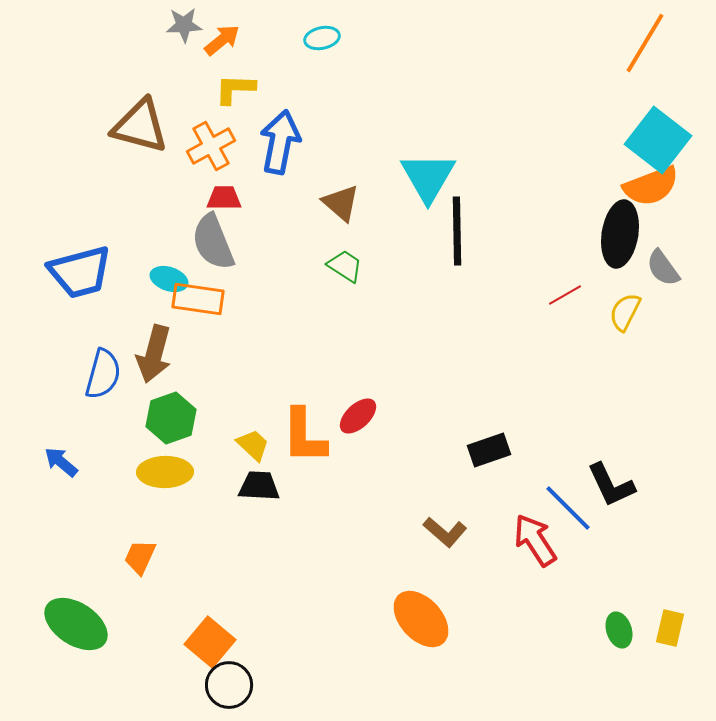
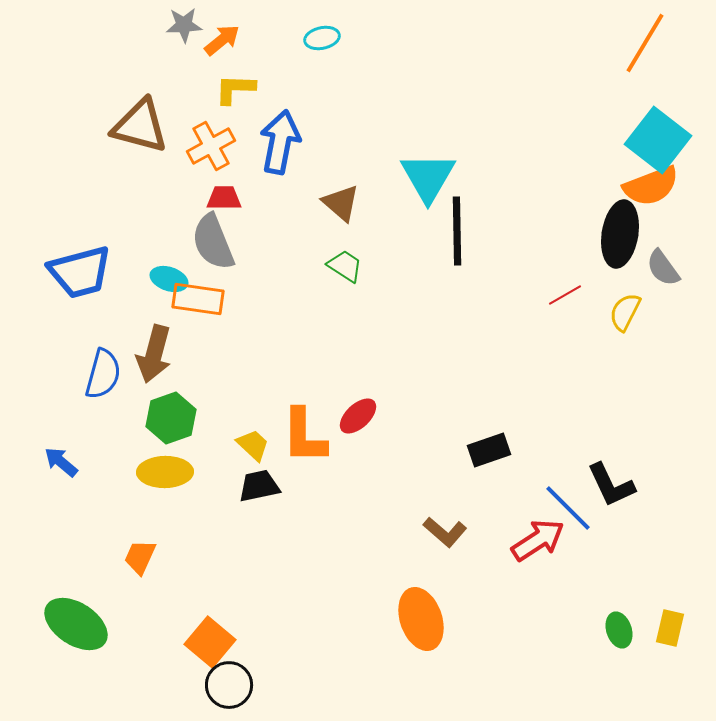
black trapezoid at (259, 486): rotated 15 degrees counterclockwise
red arrow at (535, 540): moved 3 px right; rotated 90 degrees clockwise
orange ellipse at (421, 619): rotated 24 degrees clockwise
